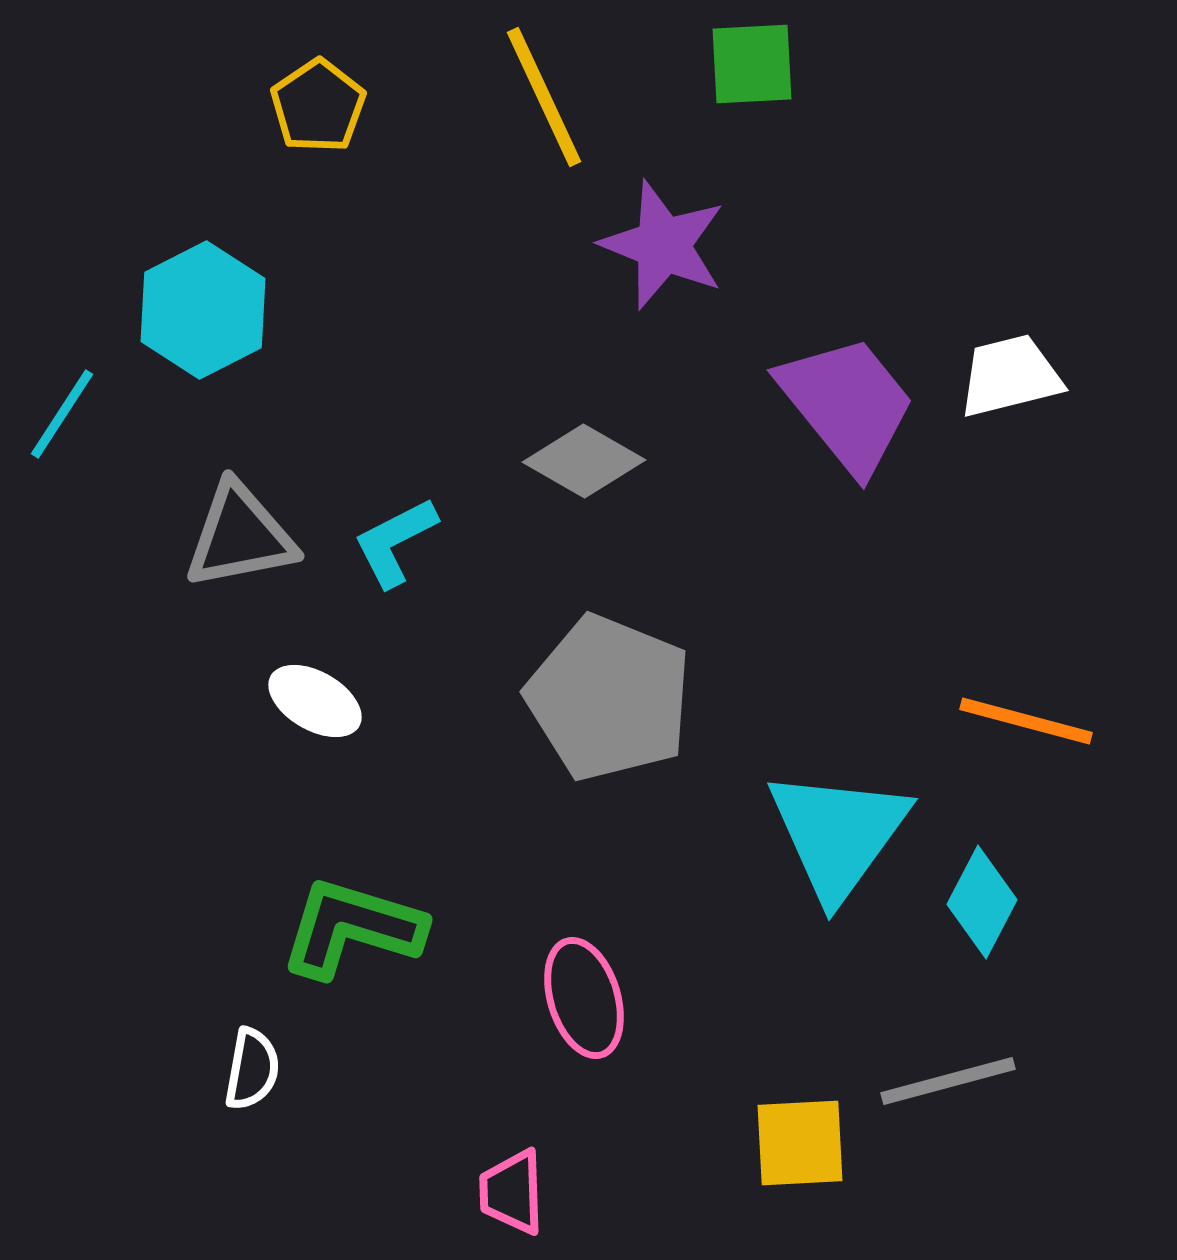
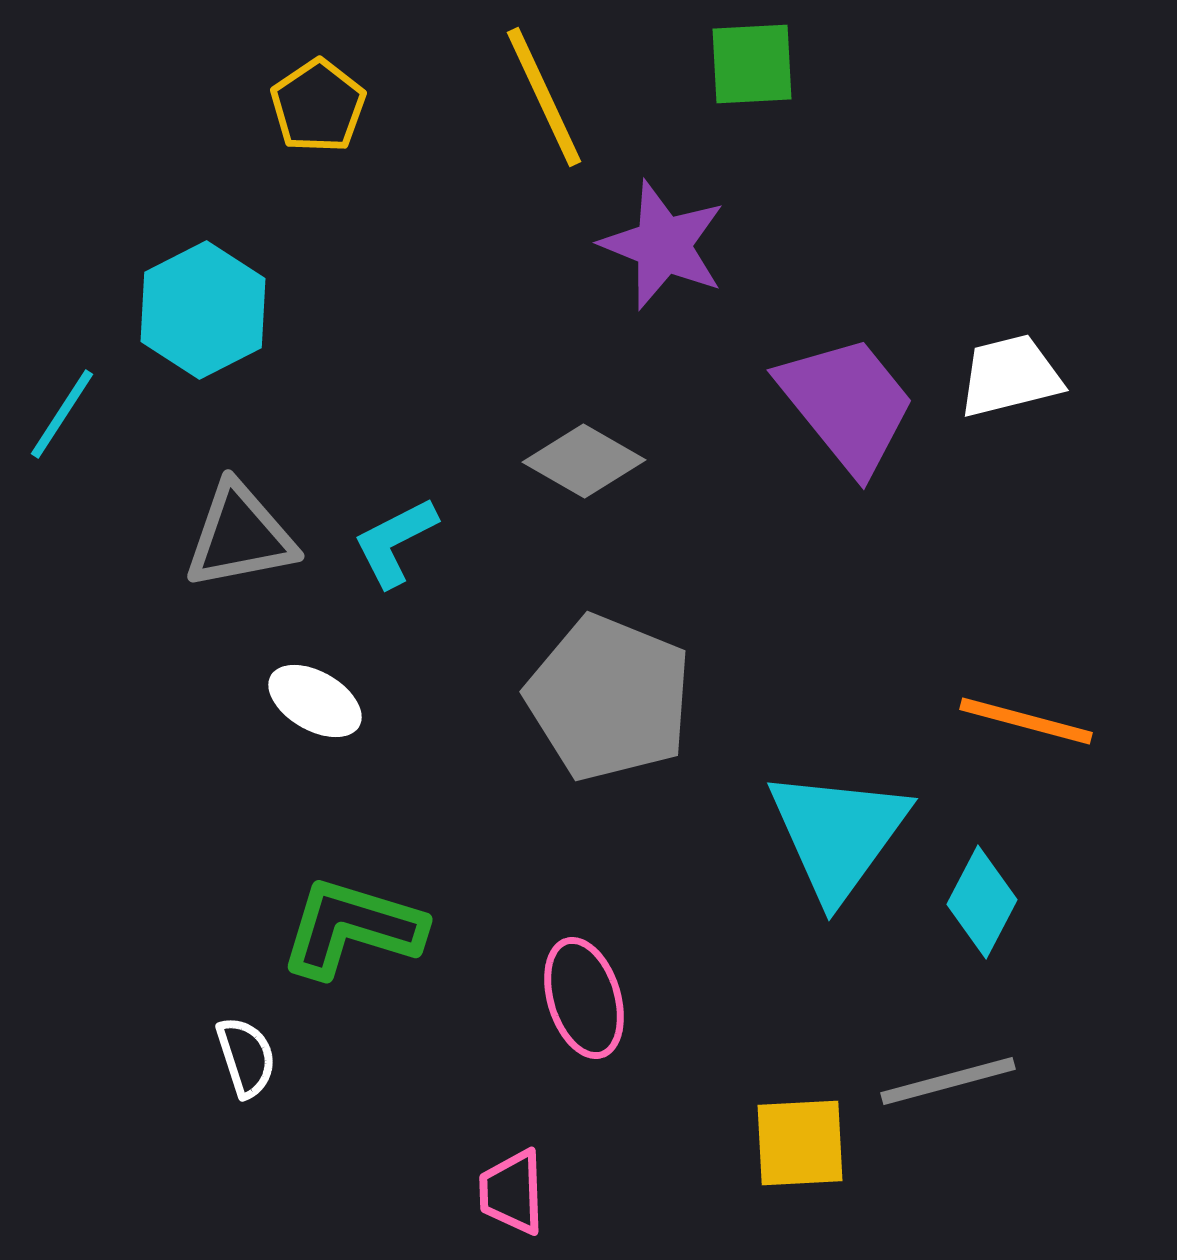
white semicircle: moved 6 px left, 12 px up; rotated 28 degrees counterclockwise
